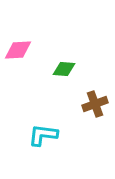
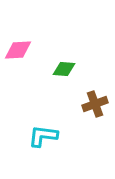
cyan L-shape: moved 1 px down
